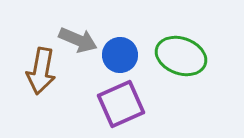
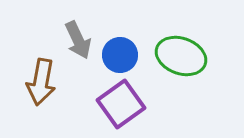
gray arrow: rotated 42 degrees clockwise
brown arrow: moved 11 px down
purple square: rotated 12 degrees counterclockwise
